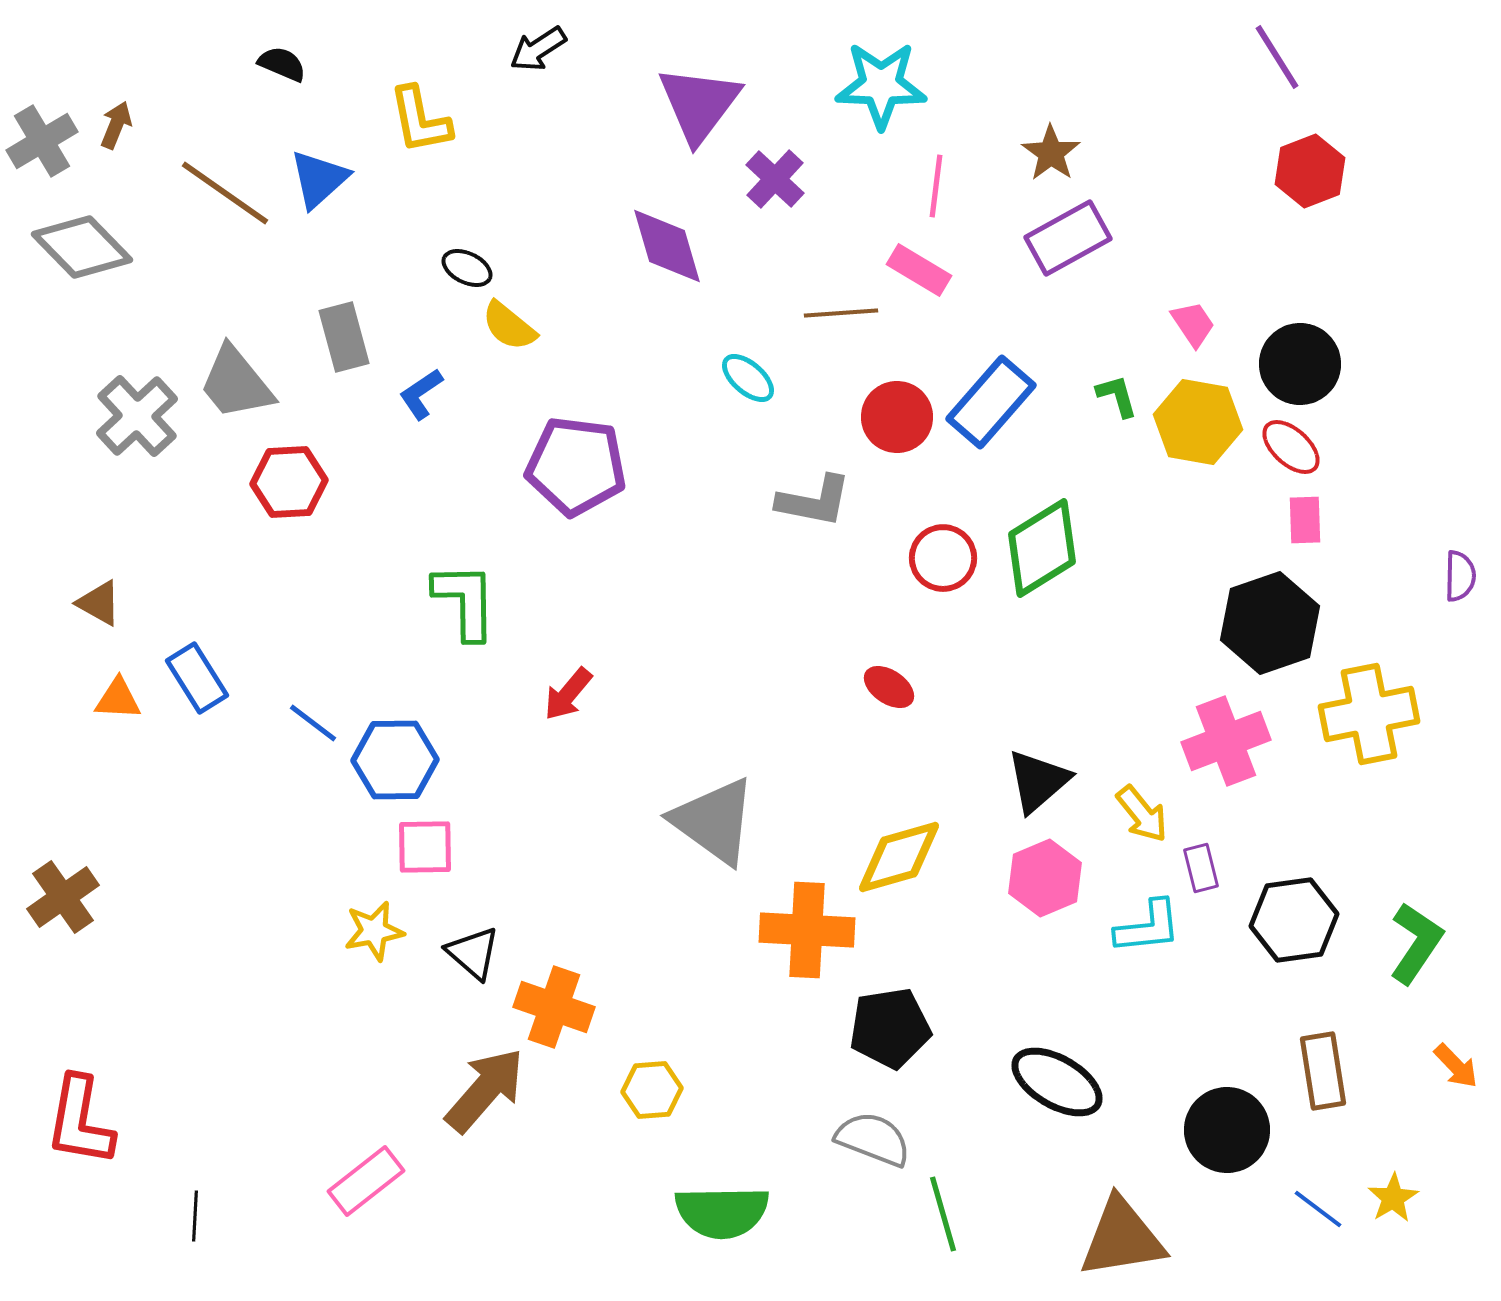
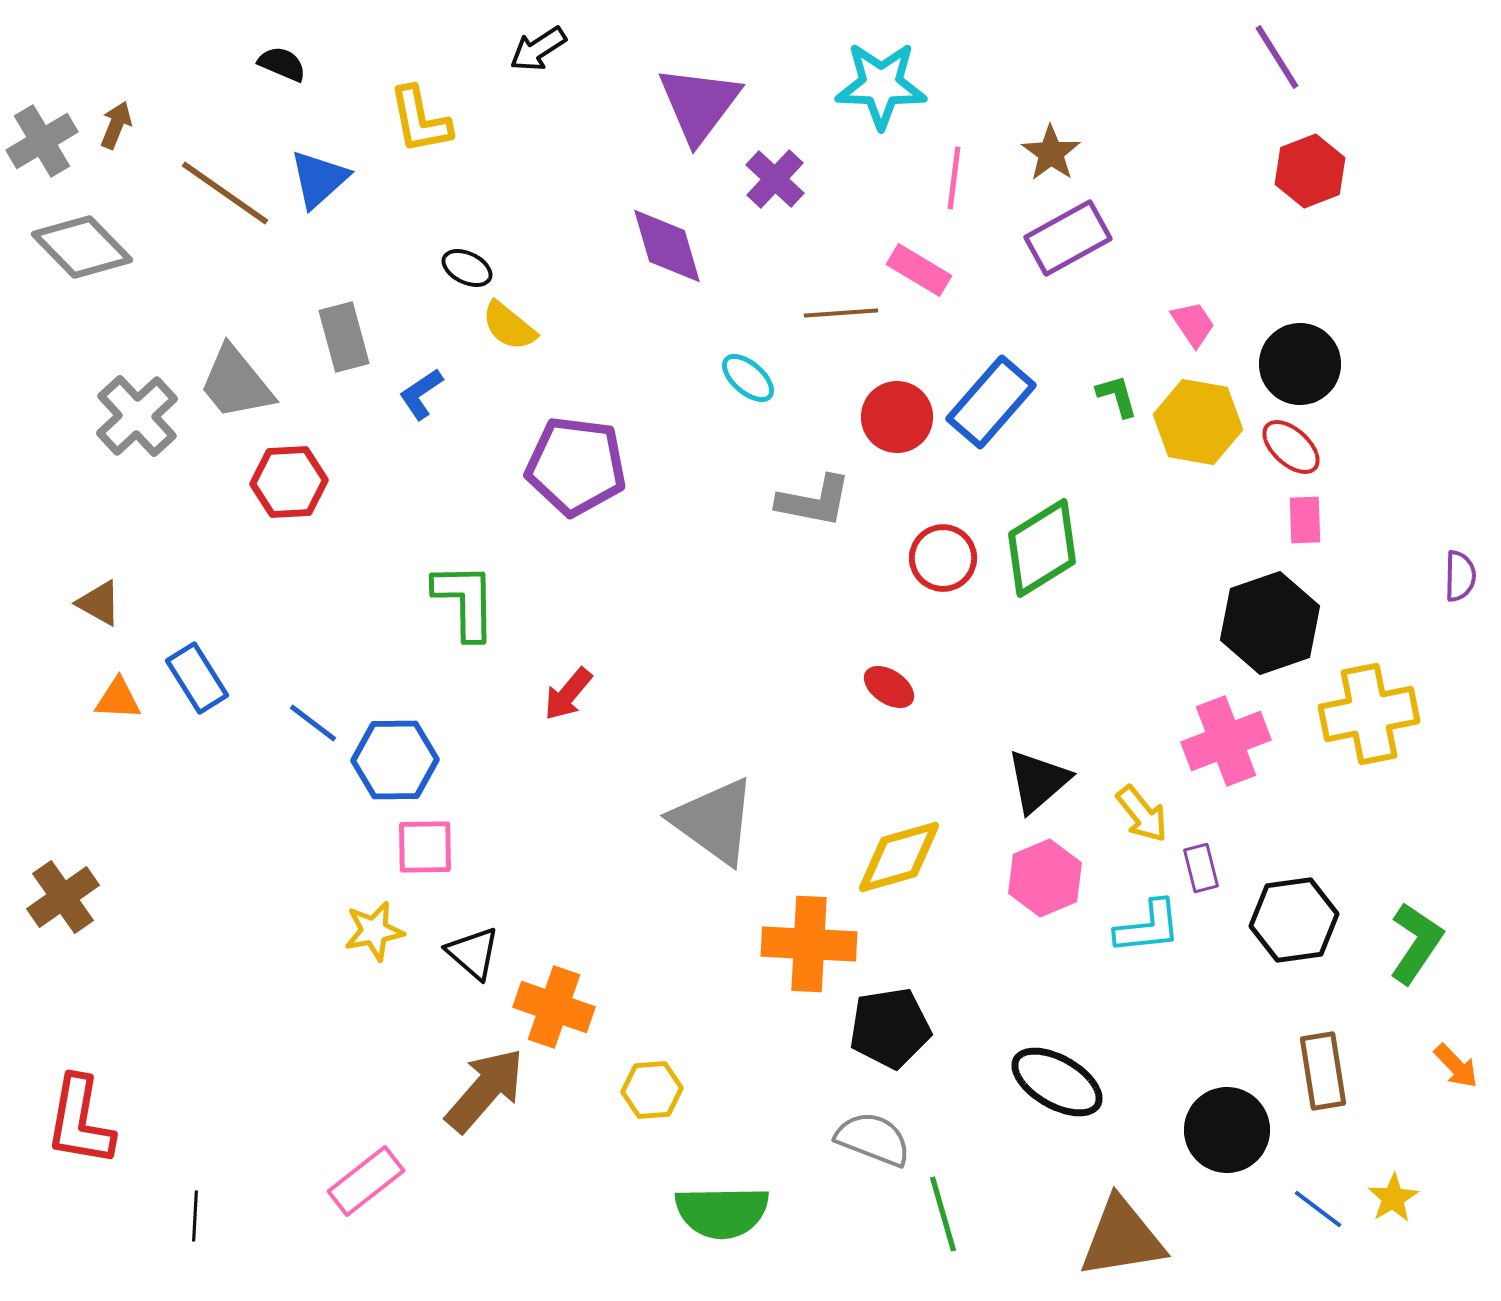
pink line at (936, 186): moved 18 px right, 8 px up
orange cross at (807, 930): moved 2 px right, 14 px down
